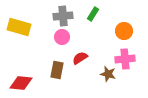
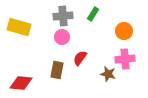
red semicircle: rotated 21 degrees counterclockwise
